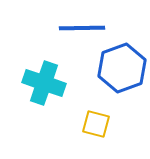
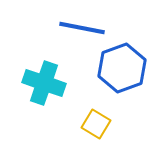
blue line: rotated 12 degrees clockwise
yellow square: rotated 16 degrees clockwise
